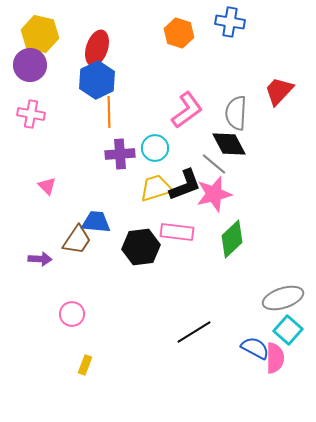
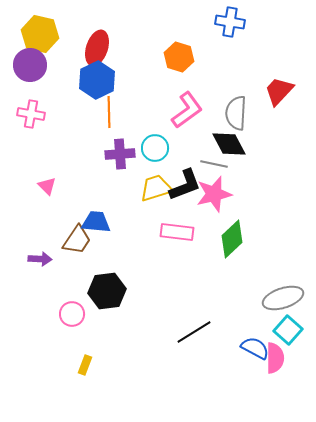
orange hexagon: moved 24 px down
gray line: rotated 28 degrees counterclockwise
black hexagon: moved 34 px left, 44 px down
